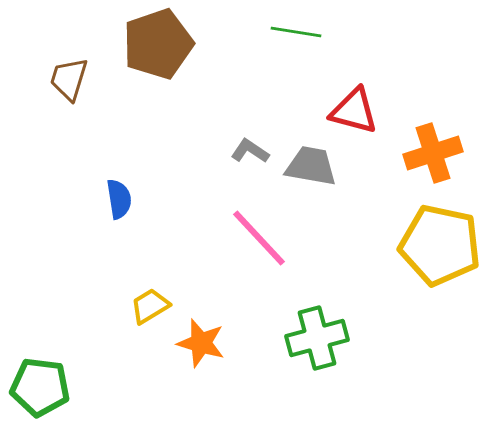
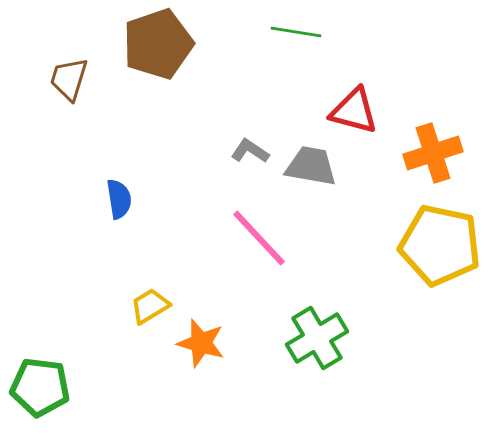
green cross: rotated 16 degrees counterclockwise
